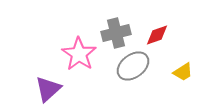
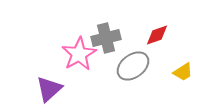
gray cross: moved 10 px left, 5 px down
pink star: rotated 8 degrees clockwise
purple triangle: moved 1 px right
